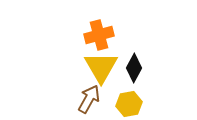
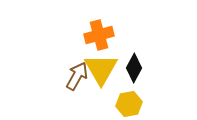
yellow triangle: moved 2 px down
brown arrow: moved 12 px left, 23 px up
